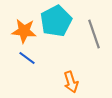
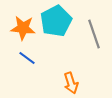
orange star: moved 1 px left, 3 px up
orange arrow: moved 1 px down
